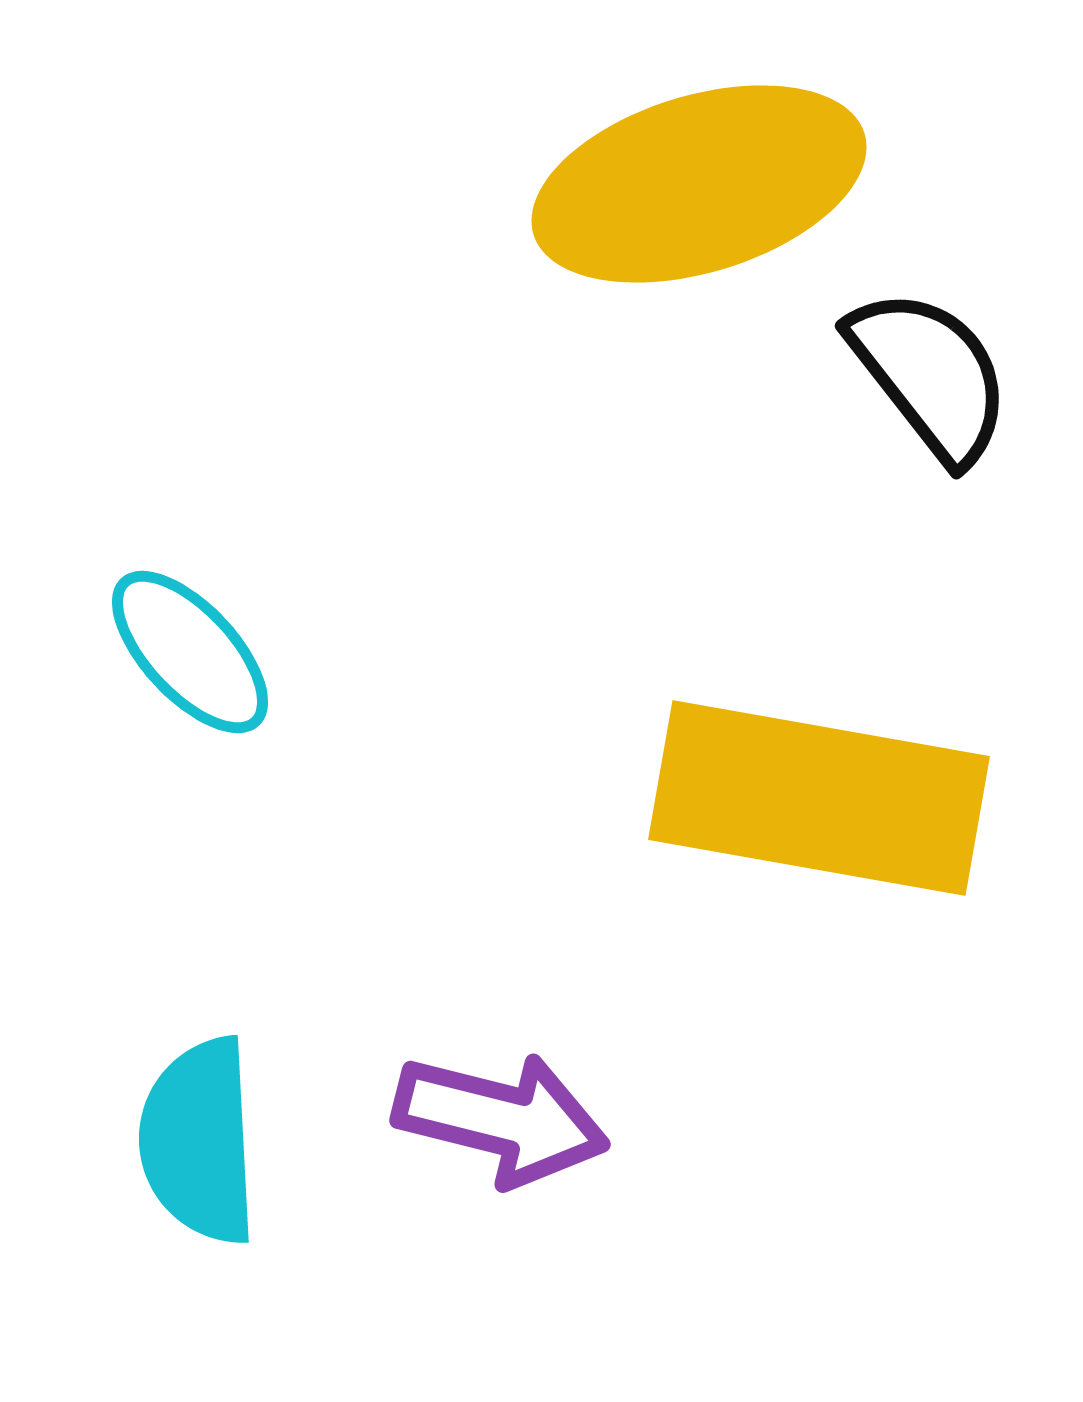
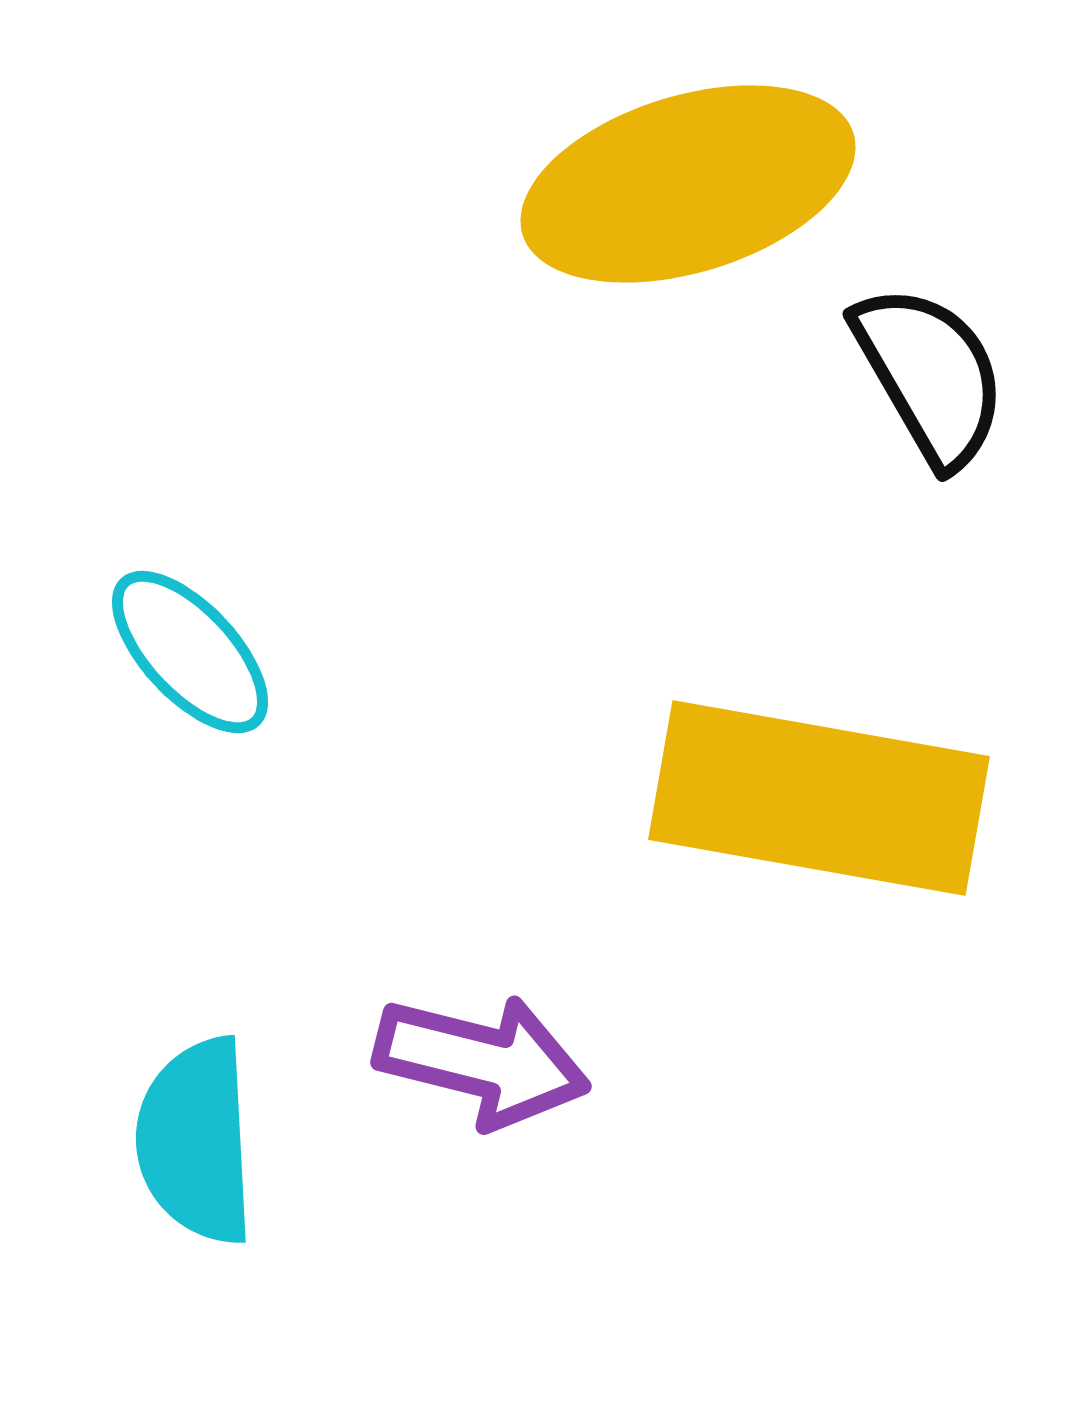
yellow ellipse: moved 11 px left
black semicircle: rotated 8 degrees clockwise
purple arrow: moved 19 px left, 58 px up
cyan semicircle: moved 3 px left
